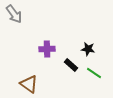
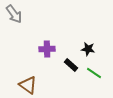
brown triangle: moved 1 px left, 1 px down
